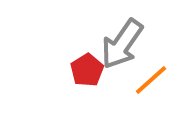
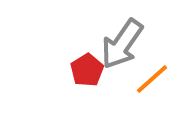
orange line: moved 1 px right, 1 px up
